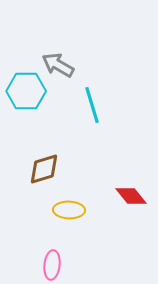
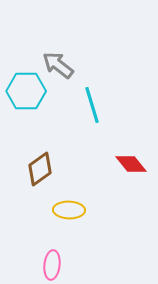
gray arrow: rotated 8 degrees clockwise
brown diamond: moved 4 px left; rotated 20 degrees counterclockwise
red diamond: moved 32 px up
